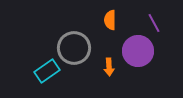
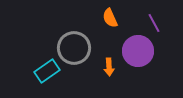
orange semicircle: moved 2 px up; rotated 24 degrees counterclockwise
